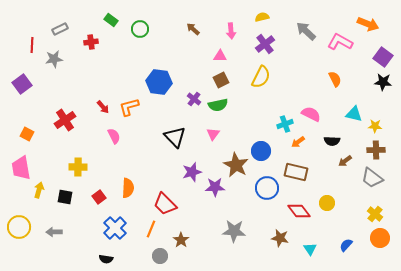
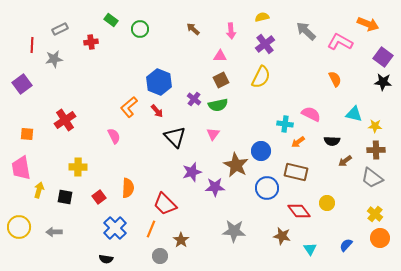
blue hexagon at (159, 82): rotated 15 degrees clockwise
red arrow at (103, 107): moved 54 px right, 4 px down
orange L-shape at (129, 107): rotated 25 degrees counterclockwise
cyan cross at (285, 124): rotated 28 degrees clockwise
orange square at (27, 134): rotated 24 degrees counterclockwise
brown star at (280, 238): moved 2 px right, 2 px up
